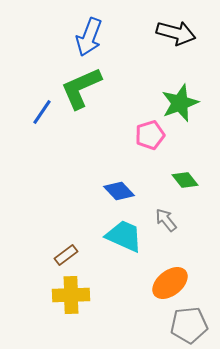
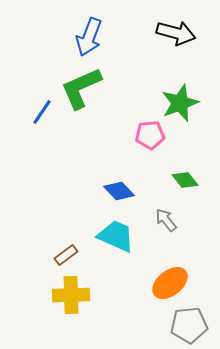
pink pentagon: rotated 12 degrees clockwise
cyan trapezoid: moved 8 px left
